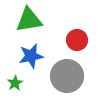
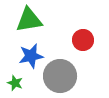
red circle: moved 6 px right
gray circle: moved 7 px left
green star: rotated 21 degrees counterclockwise
